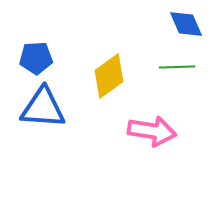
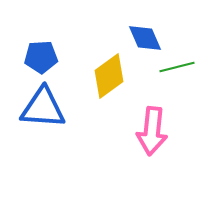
blue diamond: moved 41 px left, 14 px down
blue pentagon: moved 5 px right, 1 px up
green line: rotated 12 degrees counterclockwise
pink arrow: rotated 87 degrees clockwise
